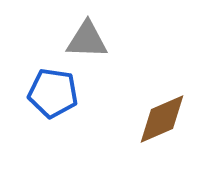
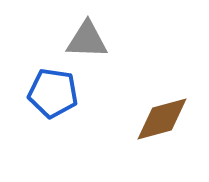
brown diamond: rotated 8 degrees clockwise
